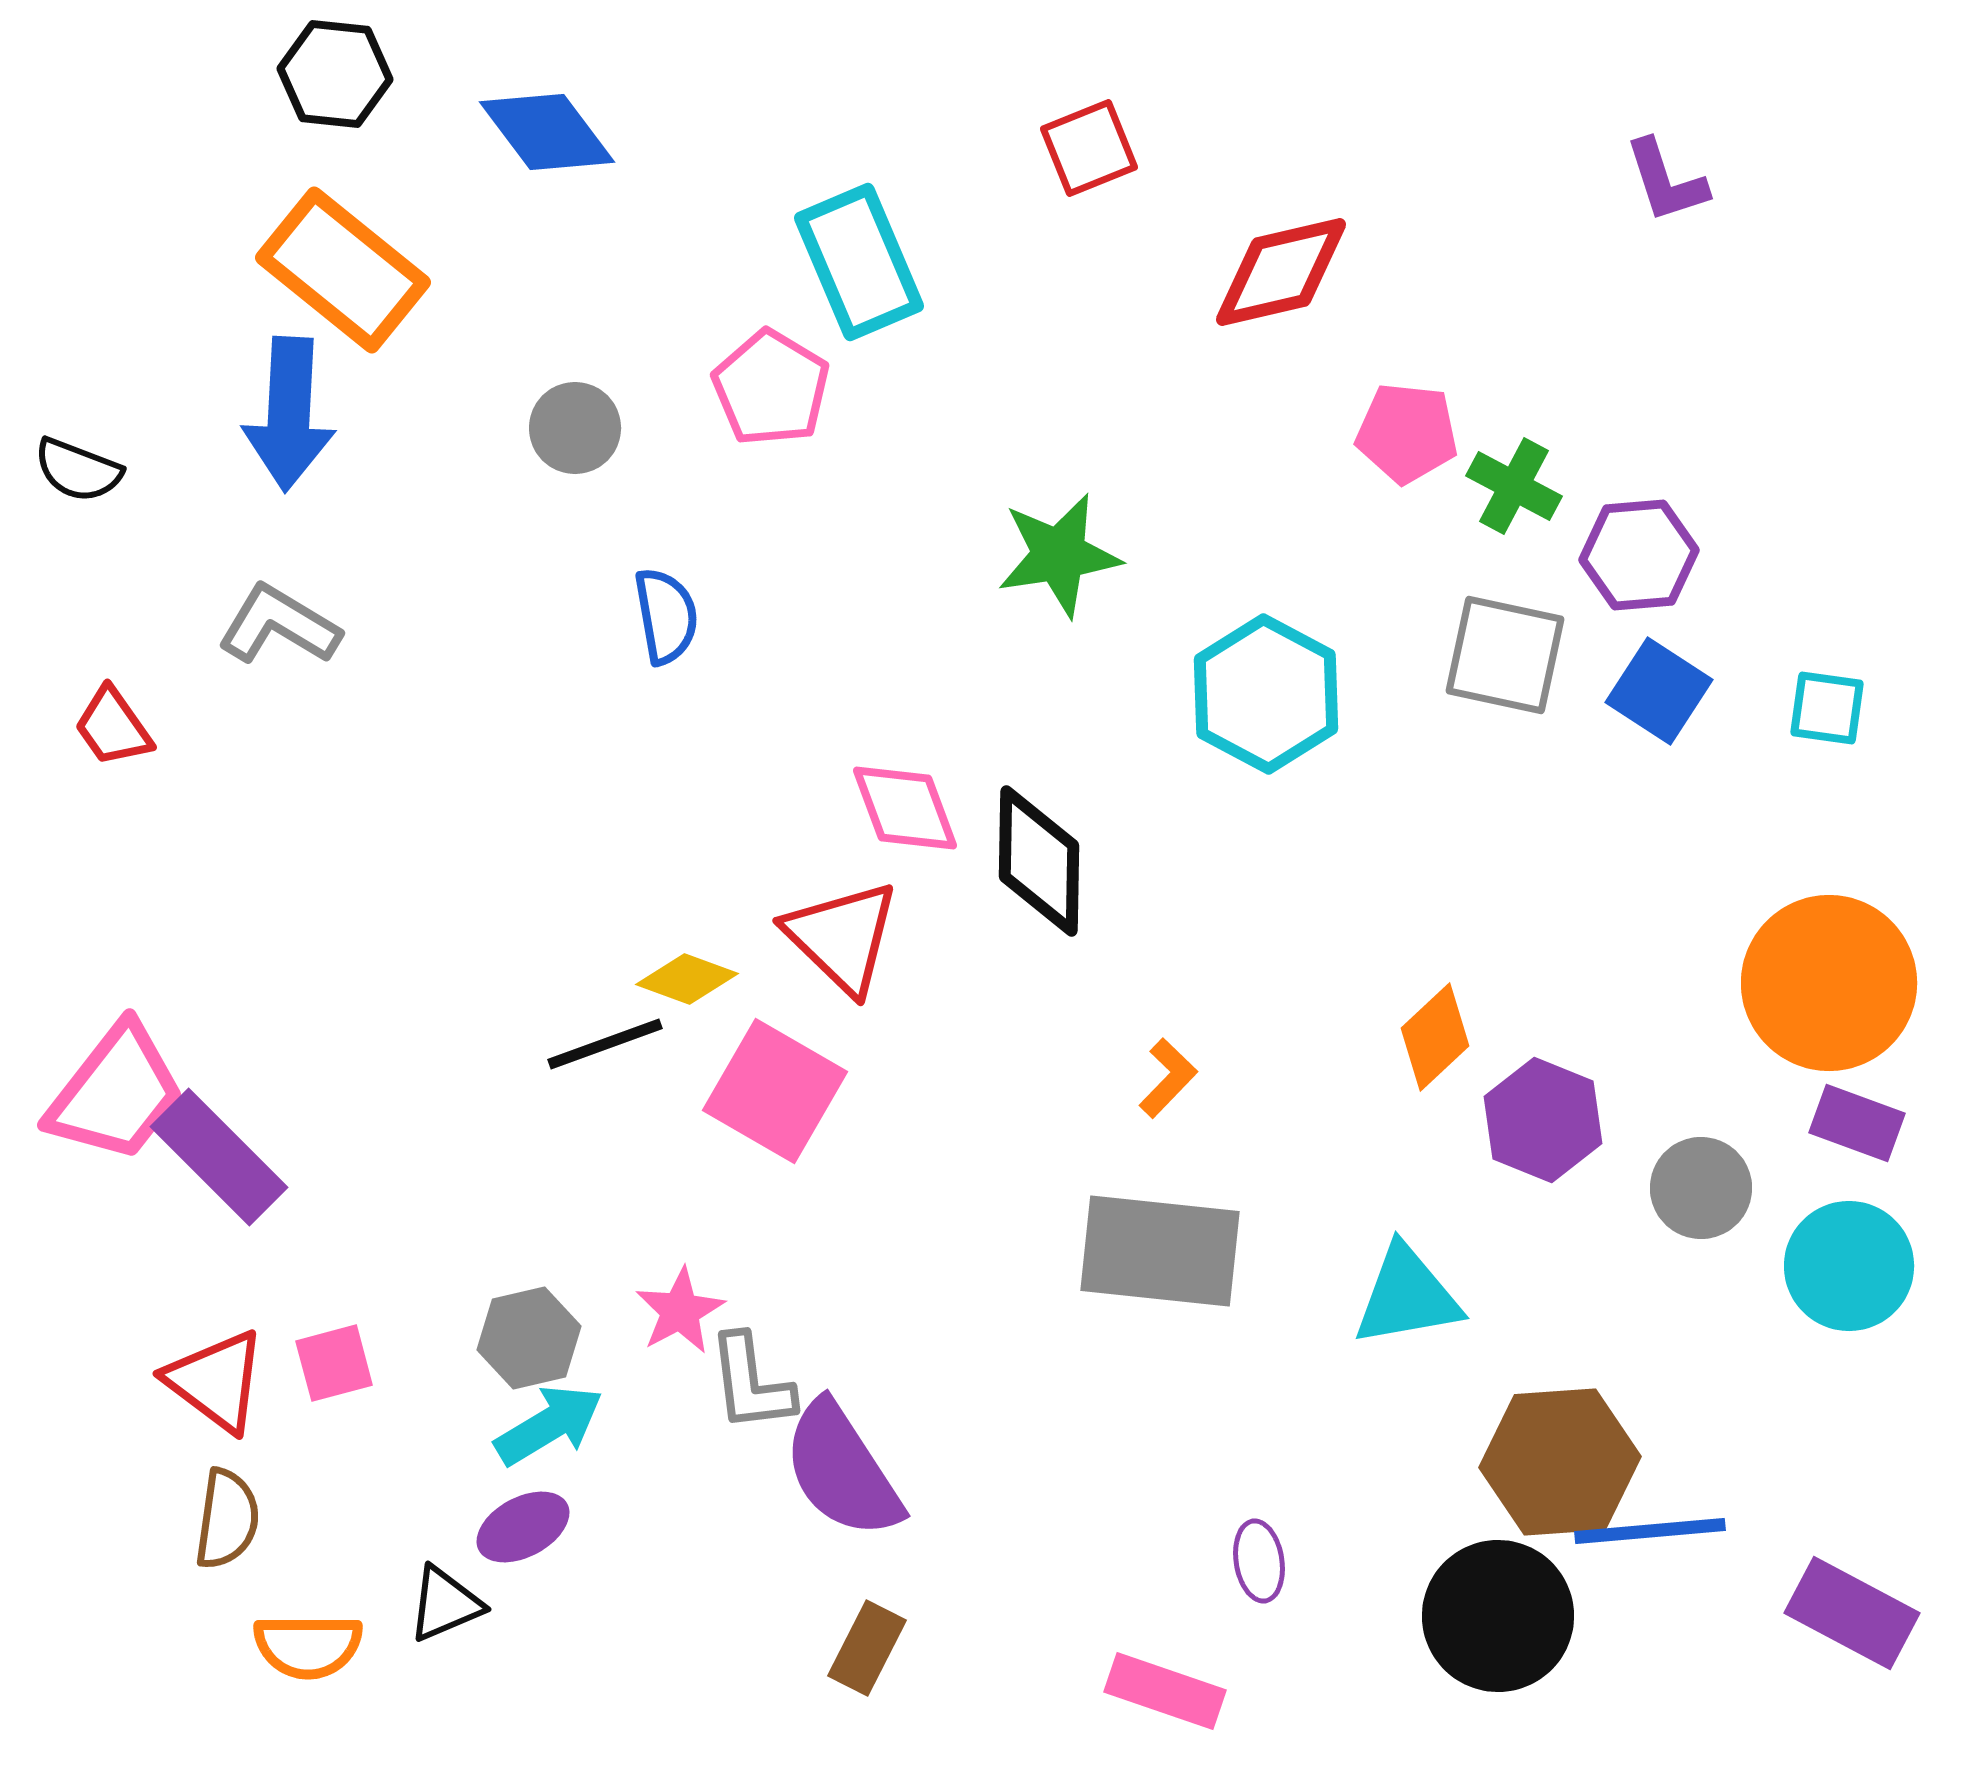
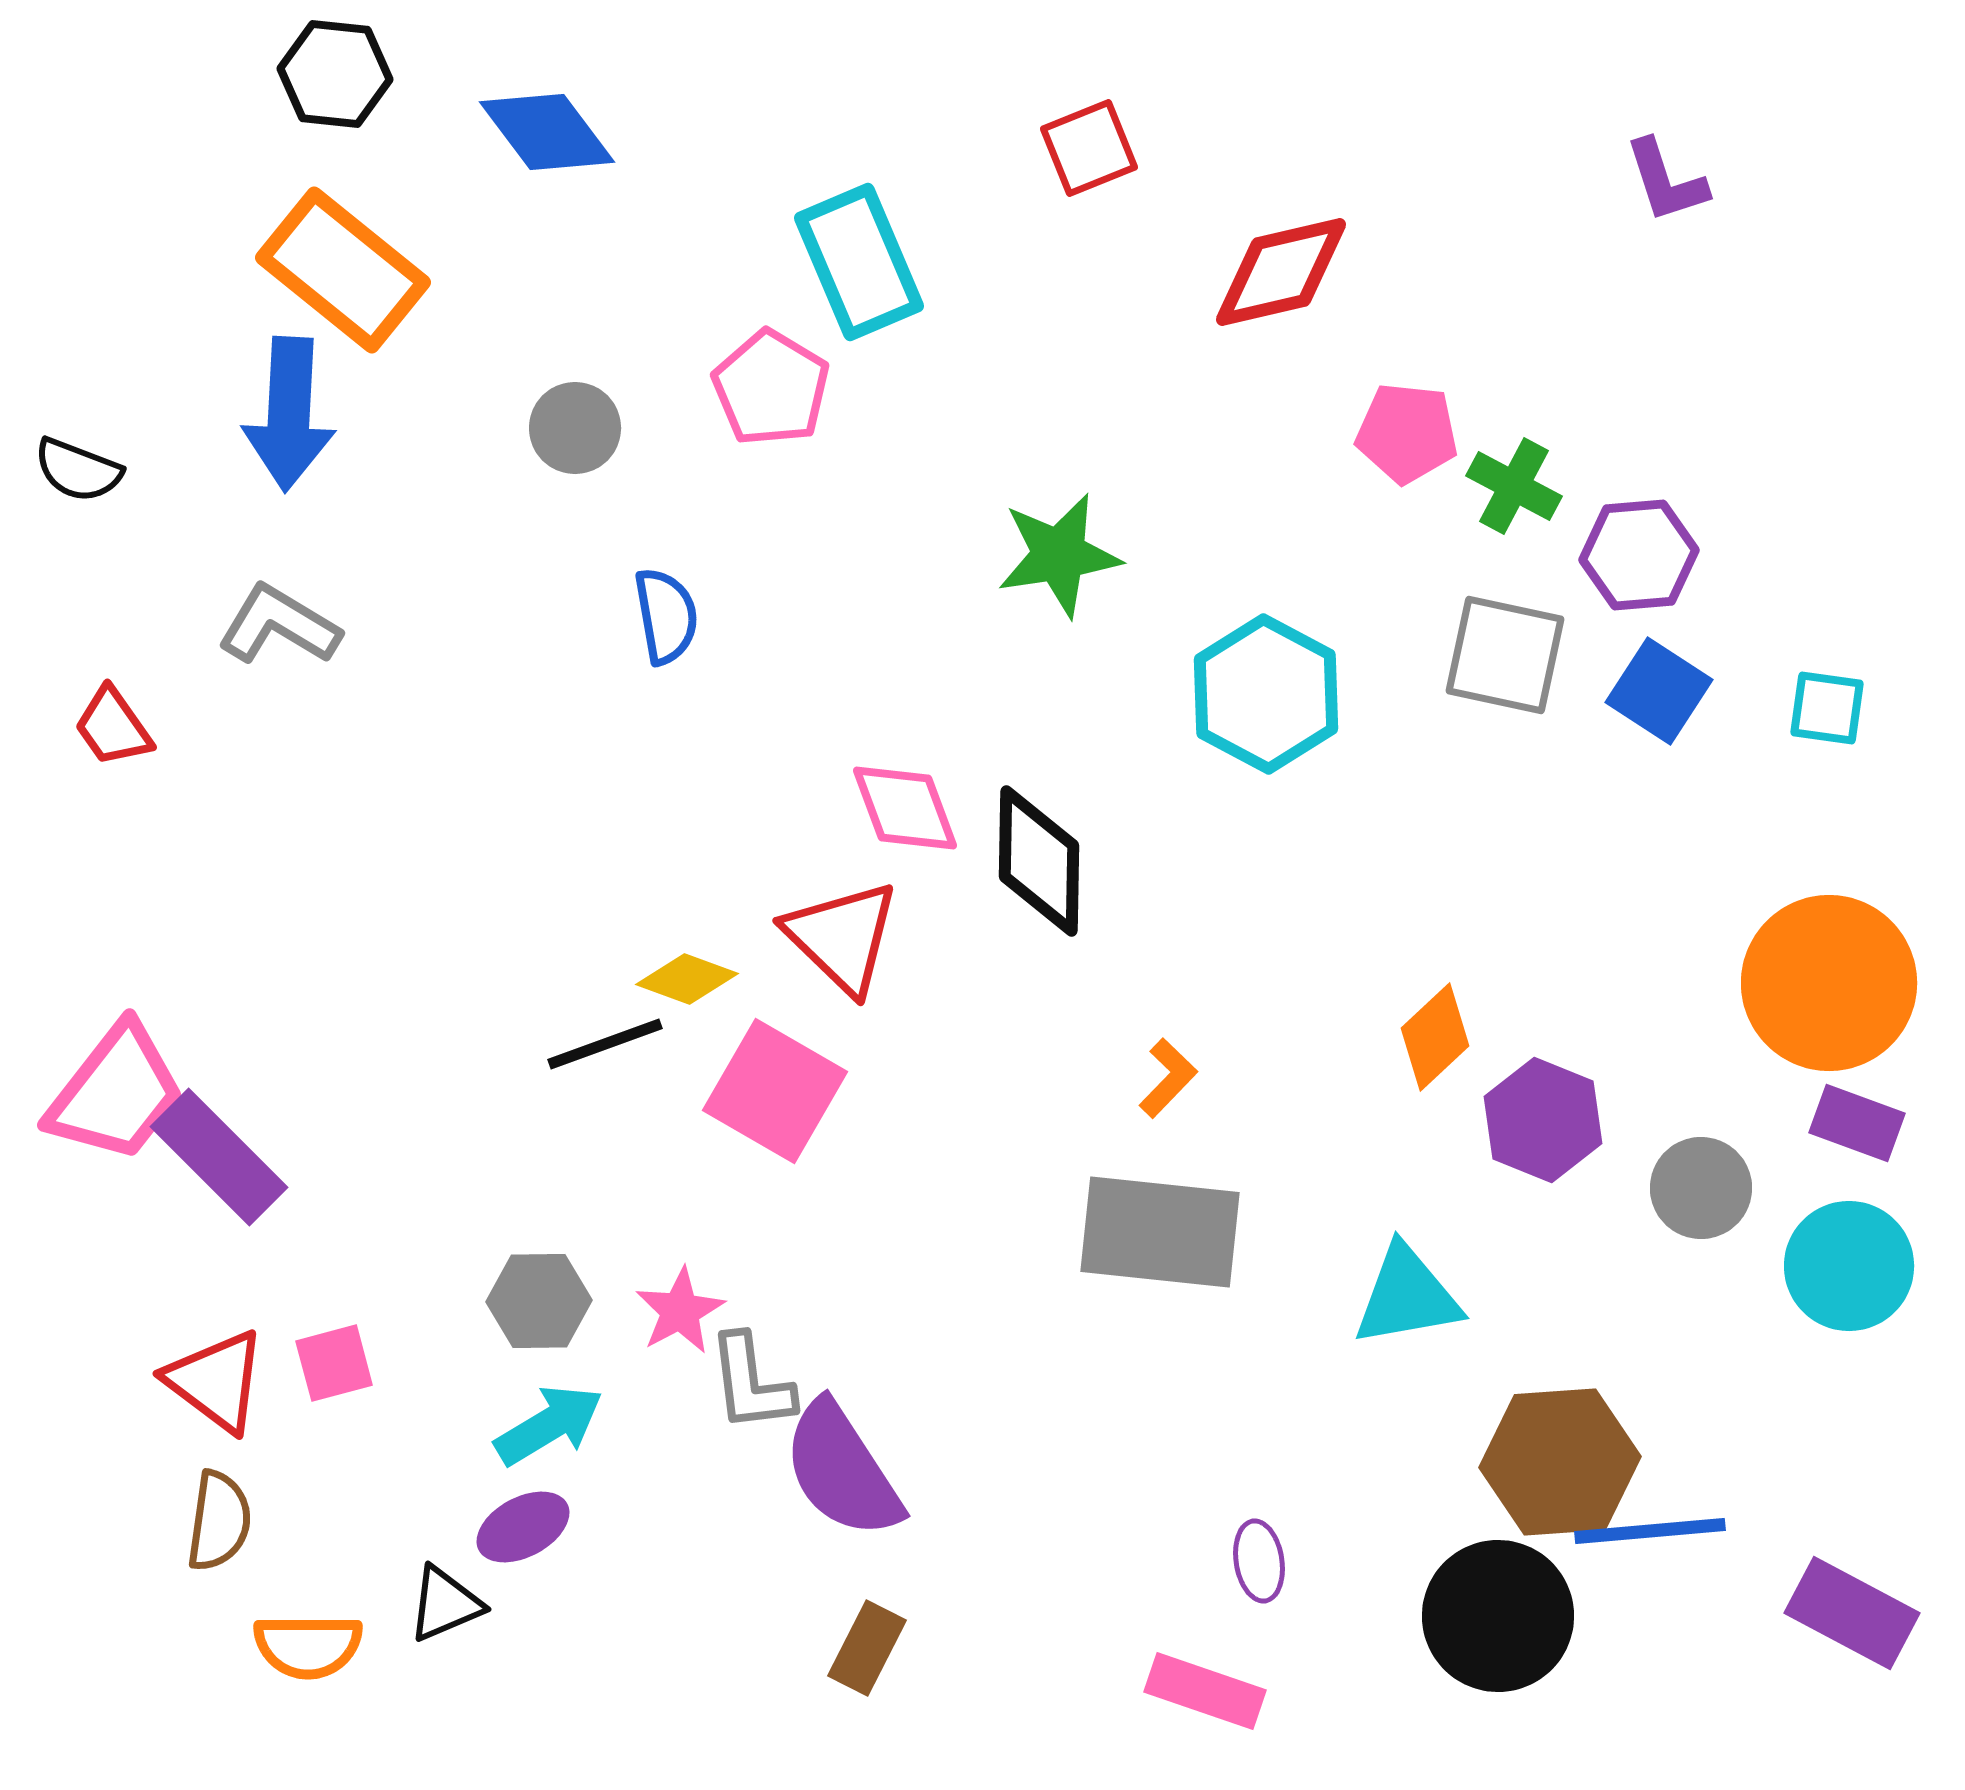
gray rectangle at (1160, 1251): moved 19 px up
gray hexagon at (529, 1338): moved 10 px right, 37 px up; rotated 12 degrees clockwise
brown semicircle at (227, 1519): moved 8 px left, 2 px down
pink rectangle at (1165, 1691): moved 40 px right
